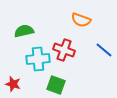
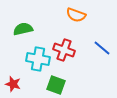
orange semicircle: moved 5 px left, 5 px up
green semicircle: moved 1 px left, 2 px up
blue line: moved 2 px left, 2 px up
cyan cross: rotated 15 degrees clockwise
